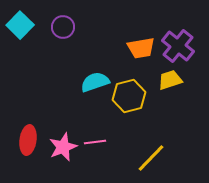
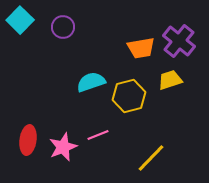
cyan square: moved 5 px up
purple cross: moved 1 px right, 5 px up
cyan semicircle: moved 4 px left
pink line: moved 3 px right, 7 px up; rotated 15 degrees counterclockwise
